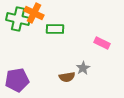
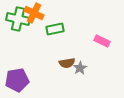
green rectangle: rotated 12 degrees counterclockwise
pink rectangle: moved 2 px up
gray star: moved 3 px left
brown semicircle: moved 14 px up
